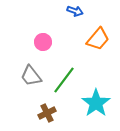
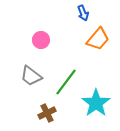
blue arrow: moved 8 px right, 2 px down; rotated 49 degrees clockwise
pink circle: moved 2 px left, 2 px up
gray trapezoid: rotated 15 degrees counterclockwise
green line: moved 2 px right, 2 px down
